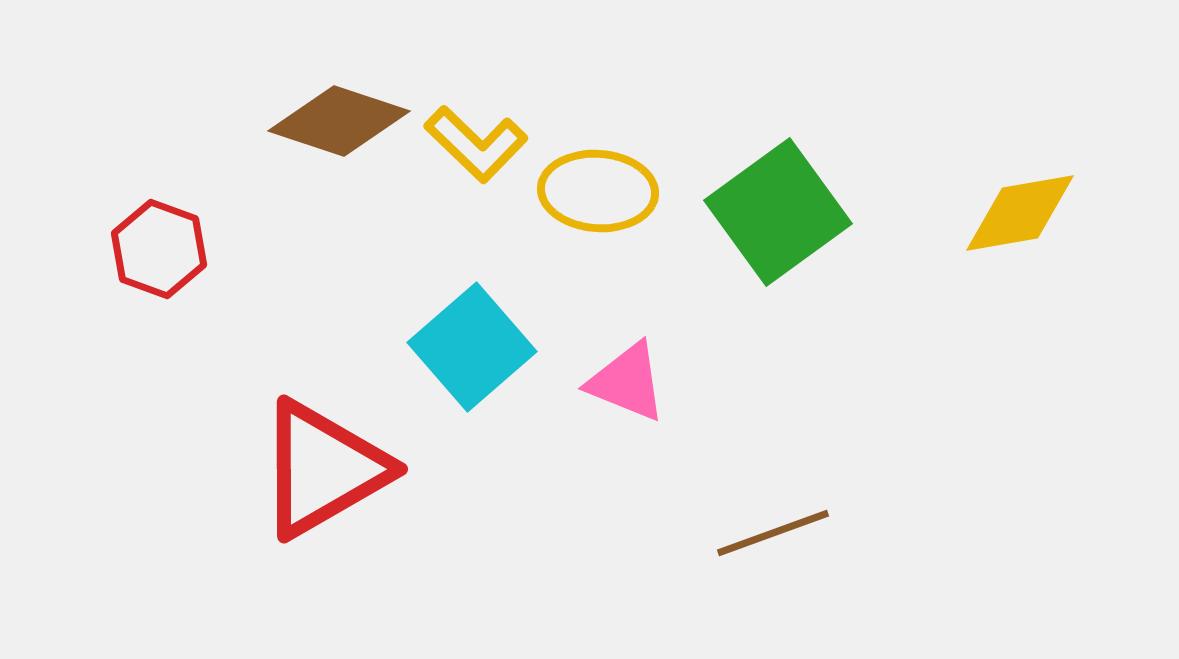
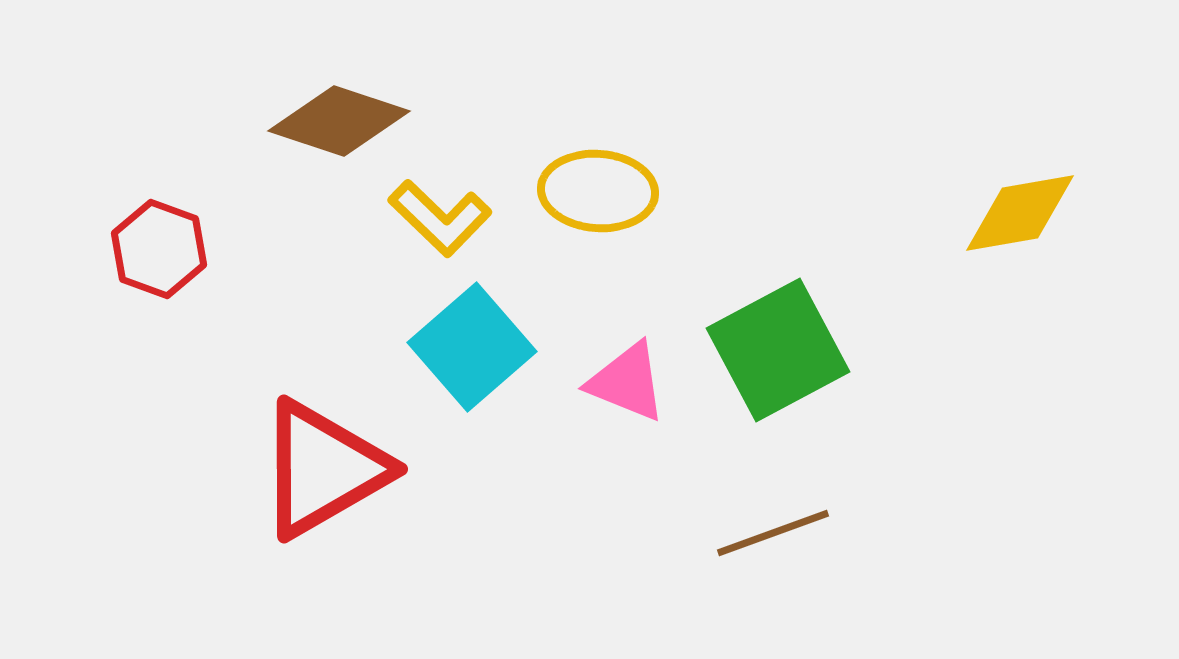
yellow L-shape: moved 36 px left, 74 px down
green square: moved 138 px down; rotated 8 degrees clockwise
